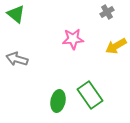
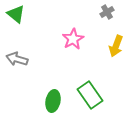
pink star: rotated 25 degrees counterclockwise
yellow arrow: rotated 40 degrees counterclockwise
green ellipse: moved 5 px left
